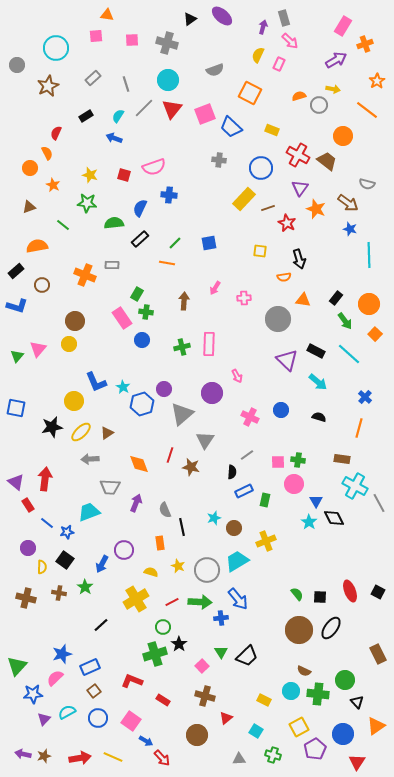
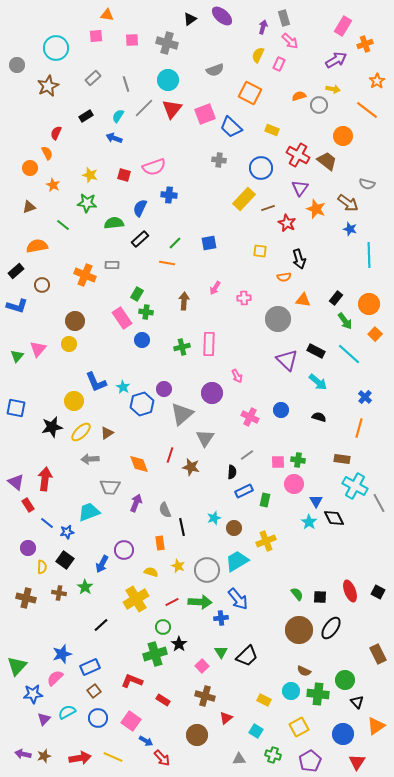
gray triangle at (205, 440): moved 2 px up
purple pentagon at (315, 749): moved 5 px left, 12 px down
